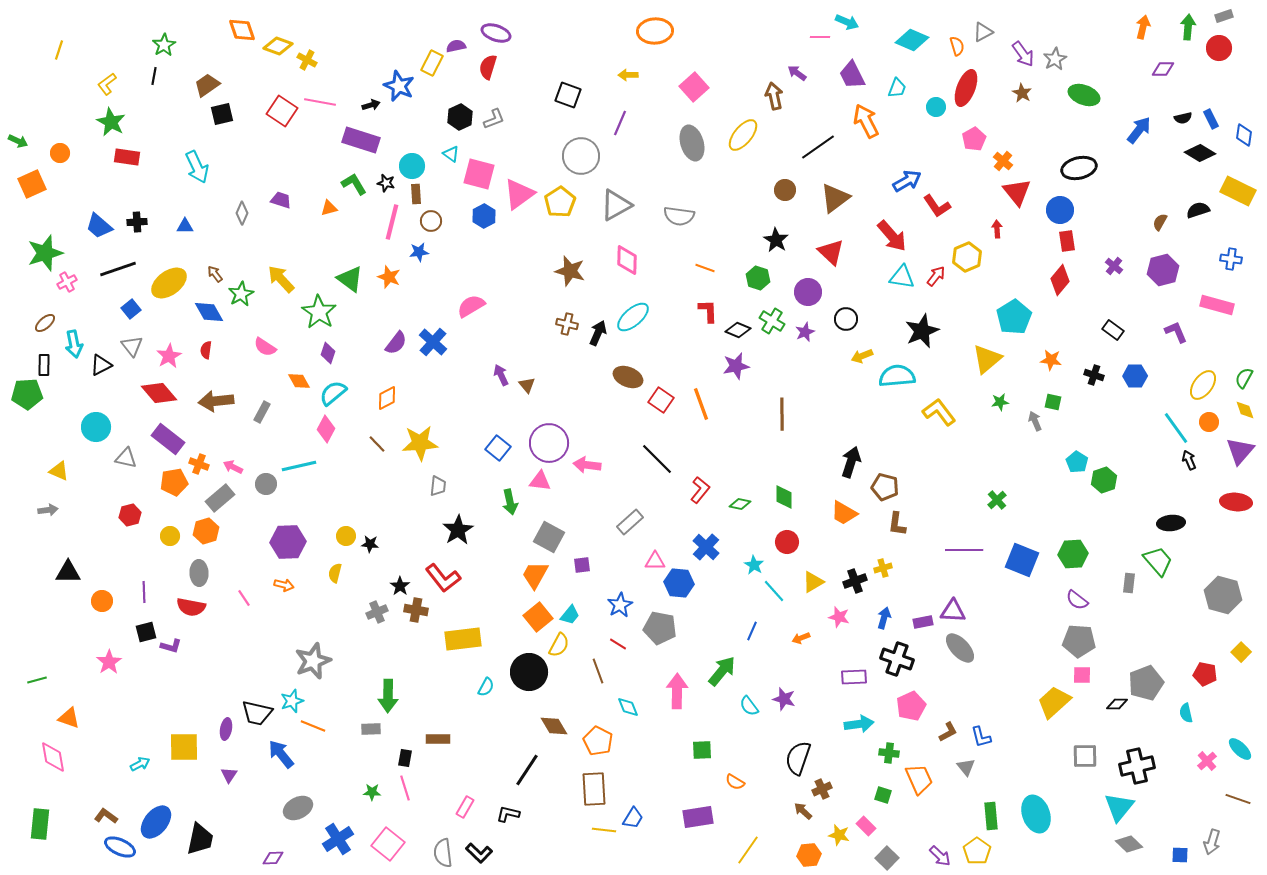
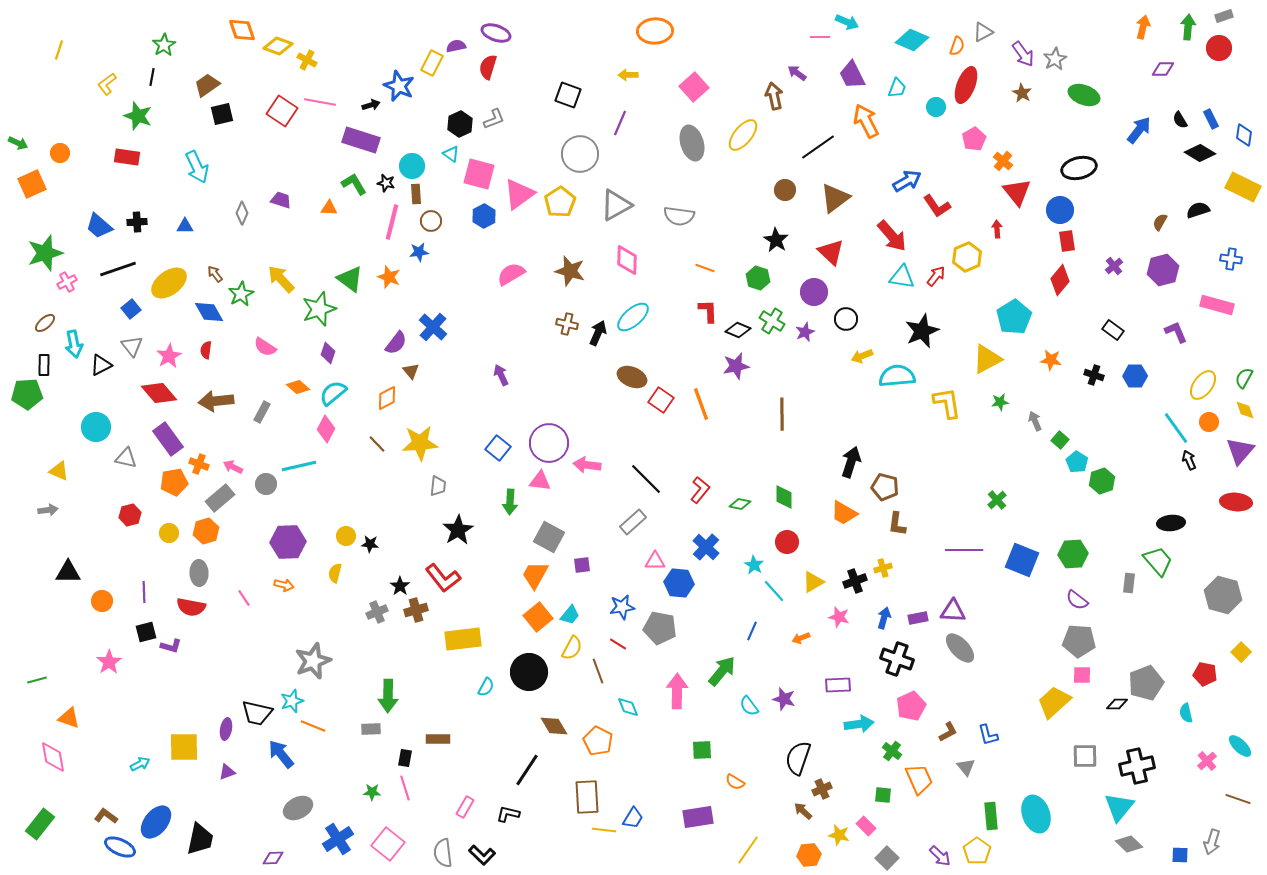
orange semicircle at (957, 46): rotated 36 degrees clockwise
black line at (154, 76): moved 2 px left, 1 px down
red ellipse at (966, 88): moved 3 px up
black hexagon at (460, 117): moved 7 px down
black semicircle at (1183, 118): moved 3 px left, 2 px down; rotated 72 degrees clockwise
green star at (111, 122): moved 27 px right, 6 px up; rotated 8 degrees counterclockwise
green arrow at (18, 141): moved 2 px down
gray circle at (581, 156): moved 1 px left, 2 px up
yellow rectangle at (1238, 191): moved 5 px right, 4 px up
orange triangle at (329, 208): rotated 18 degrees clockwise
purple cross at (1114, 266): rotated 12 degrees clockwise
purple circle at (808, 292): moved 6 px right
pink semicircle at (471, 306): moved 40 px right, 32 px up
green star at (319, 312): moved 3 px up; rotated 20 degrees clockwise
blue cross at (433, 342): moved 15 px up
yellow triangle at (987, 359): rotated 12 degrees clockwise
brown ellipse at (628, 377): moved 4 px right
orange diamond at (299, 381): moved 1 px left, 6 px down; rotated 20 degrees counterclockwise
brown triangle at (527, 385): moved 116 px left, 14 px up
green square at (1053, 402): moved 7 px right, 38 px down; rotated 30 degrees clockwise
yellow L-shape at (939, 412): moved 8 px right, 9 px up; rotated 28 degrees clockwise
purple rectangle at (168, 439): rotated 16 degrees clockwise
black line at (657, 459): moved 11 px left, 20 px down
green hexagon at (1104, 480): moved 2 px left, 1 px down
green arrow at (510, 502): rotated 15 degrees clockwise
gray rectangle at (630, 522): moved 3 px right
yellow circle at (170, 536): moved 1 px left, 3 px up
blue star at (620, 605): moved 2 px right, 2 px down; rotated 20 degrees clockwise
brown cross at (416, 610): rotated 25 degrees counterclockwise
purple rectangle at (923, 622): moved 5 px left, 4 px up
yellow semicircle at (559, 645): moved 13 px right, 3 px down
purple rectangle at (854, 677): moved 16 px left, 8 px down
blue L-shape at (981, 737): moved 7 px right, 2 px up
cyan ellipse at (1240, 749): moved 3 px up
green cross at (889, 753): moved 3 px right, 2 px up; rotated 30 degrees clockwise
purple triangle at (229, 775): moved 2 px left, 3 px up; rotated 36 degrees clockwise
brown rectangle at (594, 789): moved 7 px left, 8 px down
green square at (883, 795): rotated 12 degrees counterclockwise
green rectangle at (40, 824): rotated 32 degrees clockwise
black L-shape at (479, 853): moved 3 px right, 2 px down
